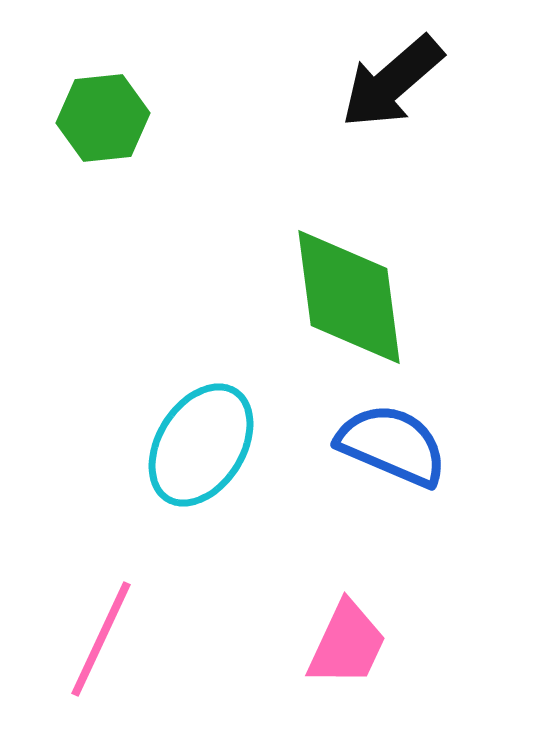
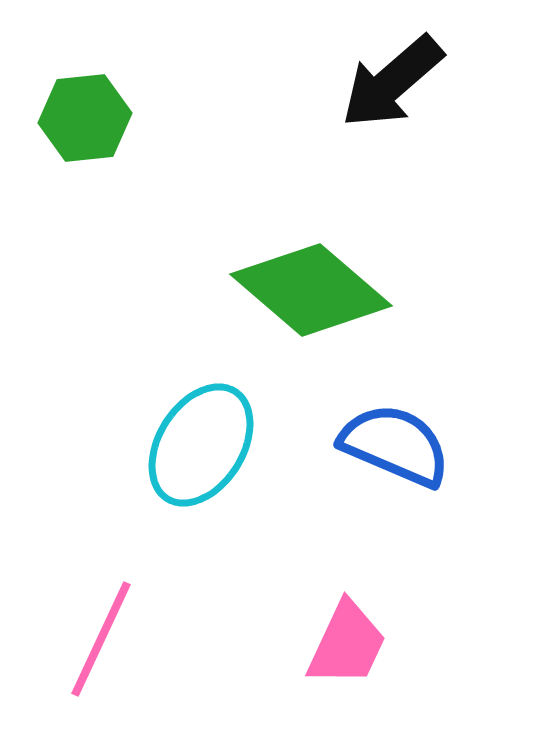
green hexagon: moved 18 px left
green diamond: moved 38 px left, 7 px up; rotated 42 degrees counterclockwise
blue semicircle: moved 3 px right
